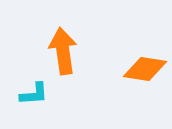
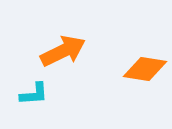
orange arrow: rotated 72 degrees clockwise
